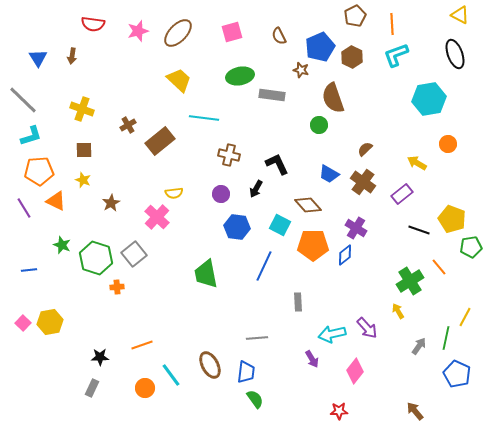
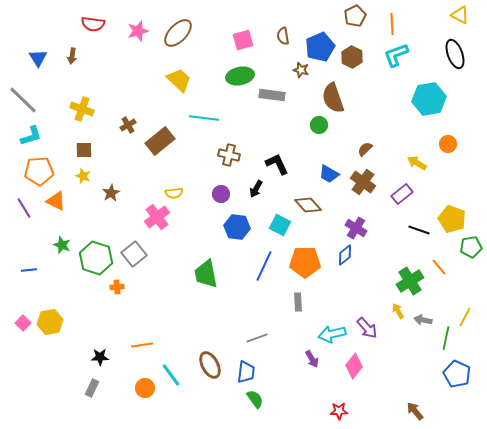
pink square at (232, 32): moved 11 px right, 8 px down
brown semicircle at (279, 36): moved 4 px right; rotated 18 degrees clockwise
yellow star at (83, 180): moved 4 px up
brown star at (111, 203): moved 10 px up
pink cross at (157, 217): rotated 10 degrees clockwise
orange pentagon at (313, 245): moved 8 px left, 17 px down
gray line at (257, 338): rotated 15 degrees counterclockwise
orange line at (142, 345): rotated 10 degrees clockwise
gray arrow at (419, 346): moved 4 px right, 26 px up; rotated 114 degrees counterclockwise
pink diamond at (355, 371): moved 1 px left, 5 px up
